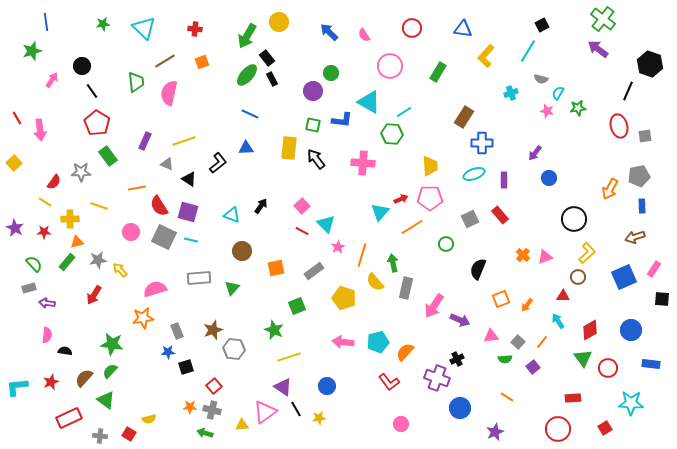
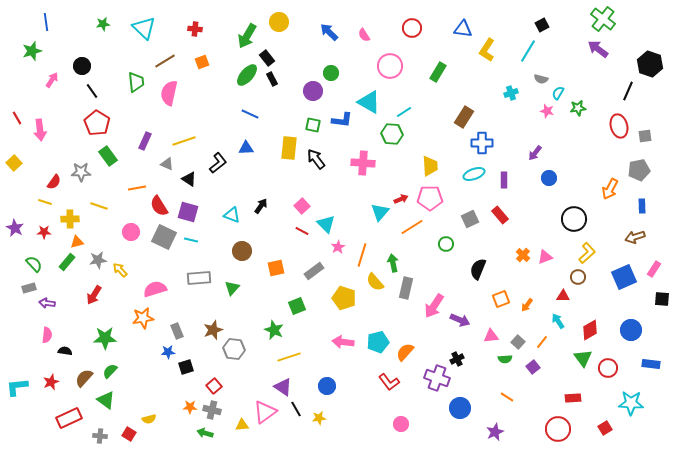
yellow L-shape at (486, 56): moved 1 px right, 6 px up; rotated 10 degrees counterclockwise
gray pentagon at (639, 176): moved 6 px up
yellow line at (45, 202): rotated 16 degrees counterclockwise
green star at (112, 344): moved 7 px left, 6 px up; rotated 10 degrees counterclockwise
